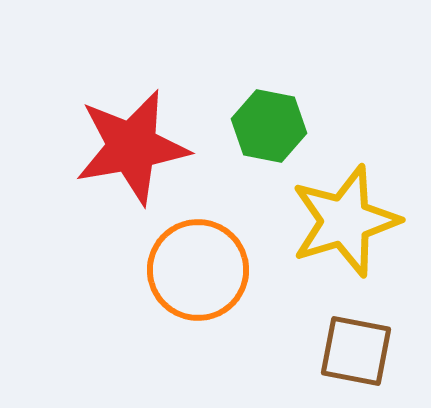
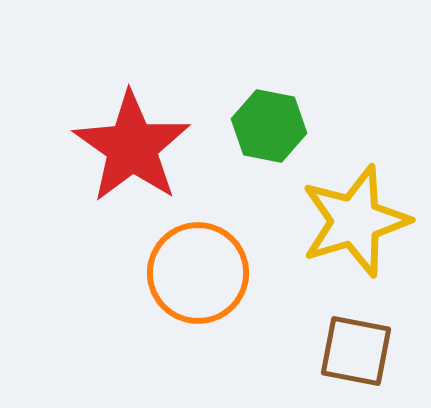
red star: rotated 27 degrees counterclockwise
yellow star: moved 10 px right
orange circle: moved 3 px down
